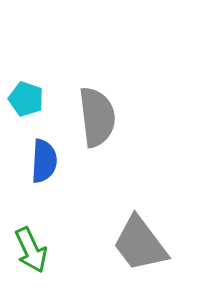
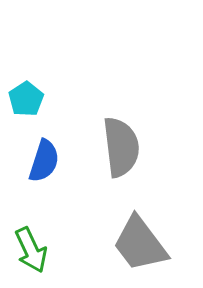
cyan pentagon: rotated 20 degrees clockwise
gray semicircle: moved 24 px right, 30 px down
blue semicircle: rotated 15 degrees clockwise
